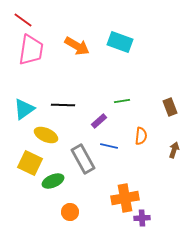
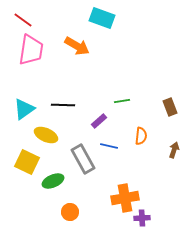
cyan rectangle: moved 18 px left, 24 px up
yellow square: moved 3 px left, 1 px up
